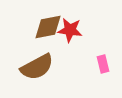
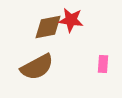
red star: moved 1 px right, 10 px up
pink rectangle: rotated 18 degrees clockwise
